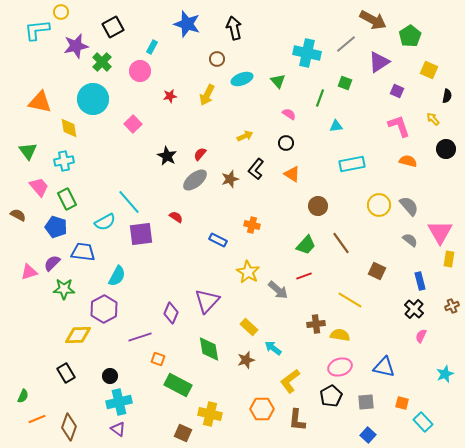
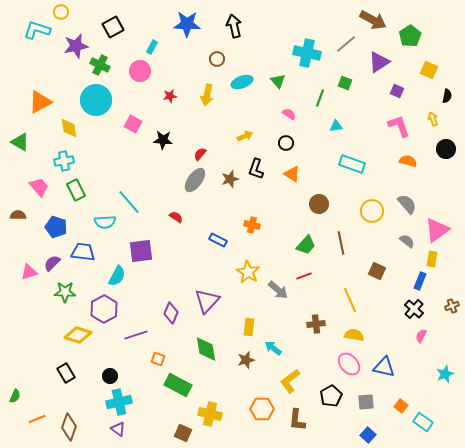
blue star at (187, 24): rotated 16 degrees counterclockwise
black arrow at (234, 28): moved 2 px up
cyan L-shape at (37, 30): rotated 24 degrees clockwise
green cross at (102, 62): moved 2 px left, 3 px down; rotated 18 degrees counterclockwise
cyan ellipse at (242, 79): moved 3 px down
yellow arrow at (207, 95): rotated 15 degrees counterclockwise
cyan circle at (93, 99): moved 3 px right, 1 px down
orange triangle at (40, 102): rotated 40 degrees counterclockwise
yellow arrow at (433, 119): rotated 24 degrees clockwise
pink square at (133, 124): rotated 18 degrees counterclockwise
green triangle at (28, 151): moved 8 px left, 9 px up; rotated 24 degrees counterclockwise
black star at (167, 156): moved 4 px left, 16 px up; rotated 24 degrees counterclockwise
cyan rectangle at (352, 164): rotated 30 degrees clockwise
black L-shape at (256, 169): rotated 20 degrees counterclockwise
gray ellipse at (195, 180): rotated 15 degrees counterclockwise
green rectangle at (67, 199): moved 9 px right, 9 px up
yellow circle at (379, 205): moved 7 px left, 6 px down
brown circle at (318, 206): moved 1 px right, 2 px up
gray semicircle at (409, 206): moved 2 px left, 2 px up
brown semicircle at (18, 215): rotated 28 degrees counterclockwise
cyan semicircle at (105, 222): rotated 25 degrees clockwise
pink triangle at (440, 232): moved 3 px left, 2 px up; rotated 24 degrees clockwise
purple square at (141, 234): moved 17 px down
gray semicircle at (410, 240): moved 3 px left, 1 px down
brown line at (341, 243): rotated 25 degrees clockwise
yellow rectangle at (449, 259): moved 17 px left
blue rectangle at (420, 281): rotated 36 degrees clockwise
green star at (64, 289): moved 1 px right, 3 px down
yellow line at (350, 300): rotated 35 degrees clockwise
yellow rectangle at (249, 327): rotated 54 degrees clockwise
yellow diamond at (78, 335): rotated 20 degrees clockwise
yellow semicircle at (340, 335): moved 14 px right
purple line at (140, 337): moved 4 px left, 2 px up
green diamond at (209, 349): moved 3 px left
pink ellipse at (340, 367): moved 9 px right, 3 px up; rotated 65 degrees clockwise
green semicircle at (23, 396): moved 8 px left
orange square at (402, 403): moved 1 px left, 3 px down; rotated 24 degrees clockwise
cyan rectangle at (423, 422): rotated 12 degrees counterclockwise
